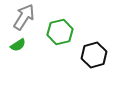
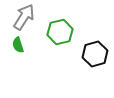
green semicircle: rotated 105 degrees clockwise
black hexagon: moved 1 px right, 1 px up
